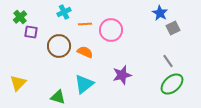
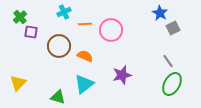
orange semicircle: moved 4 px down
green ellipse: rotated 20 degrees counterclockwise
